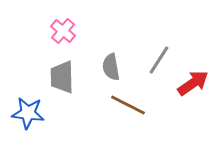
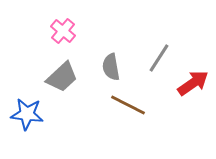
gray line: moved 2 px up
gray trapezoid: rotated 132 degrees counterclockwise
blue star: moved 1 px left, 1 px down
